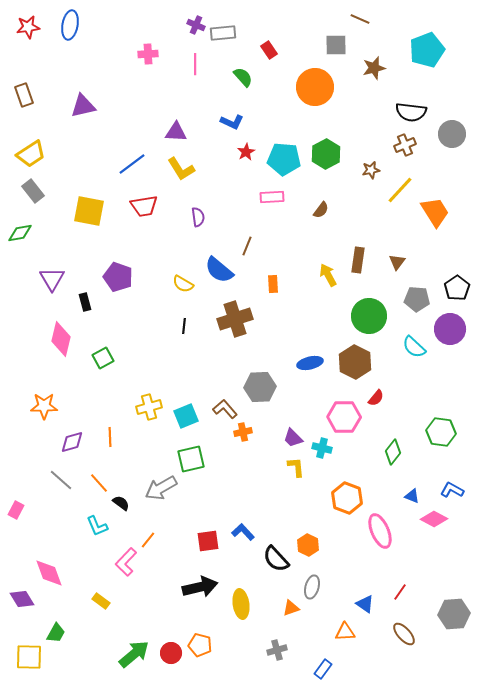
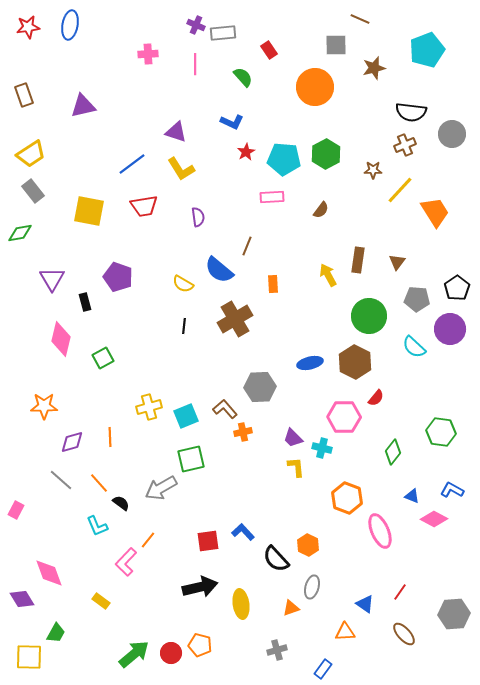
purple triangle at (176, 132): rotated 15 degrees clockwise
brown star at (371, 170): moved 2 px right; rotated 12 degrees clockwise
brown cross at (235, 319): rotated 12 degrees counterclockwise
